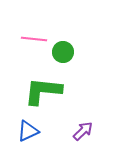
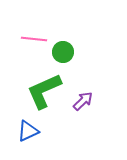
green L-shape: moved 1 px right; rotated 30 degrees counterclockwise
purple arrow: moved 30 px up
